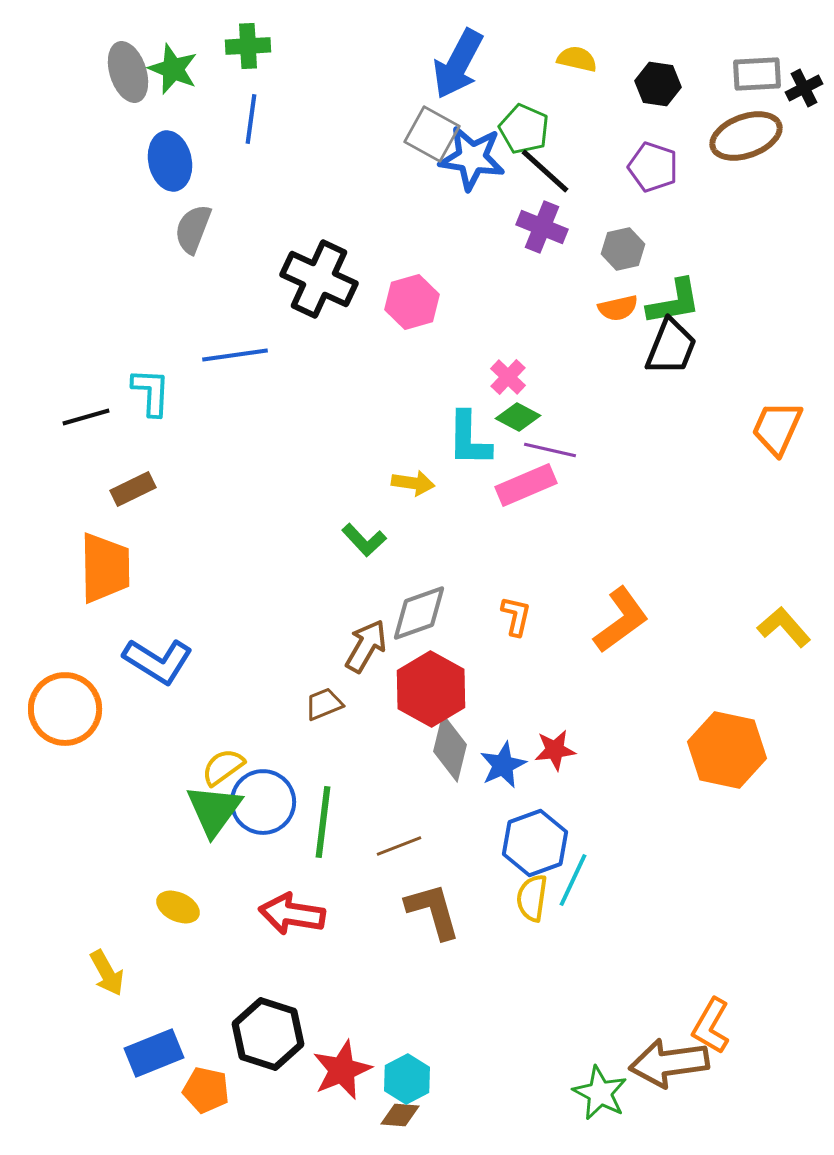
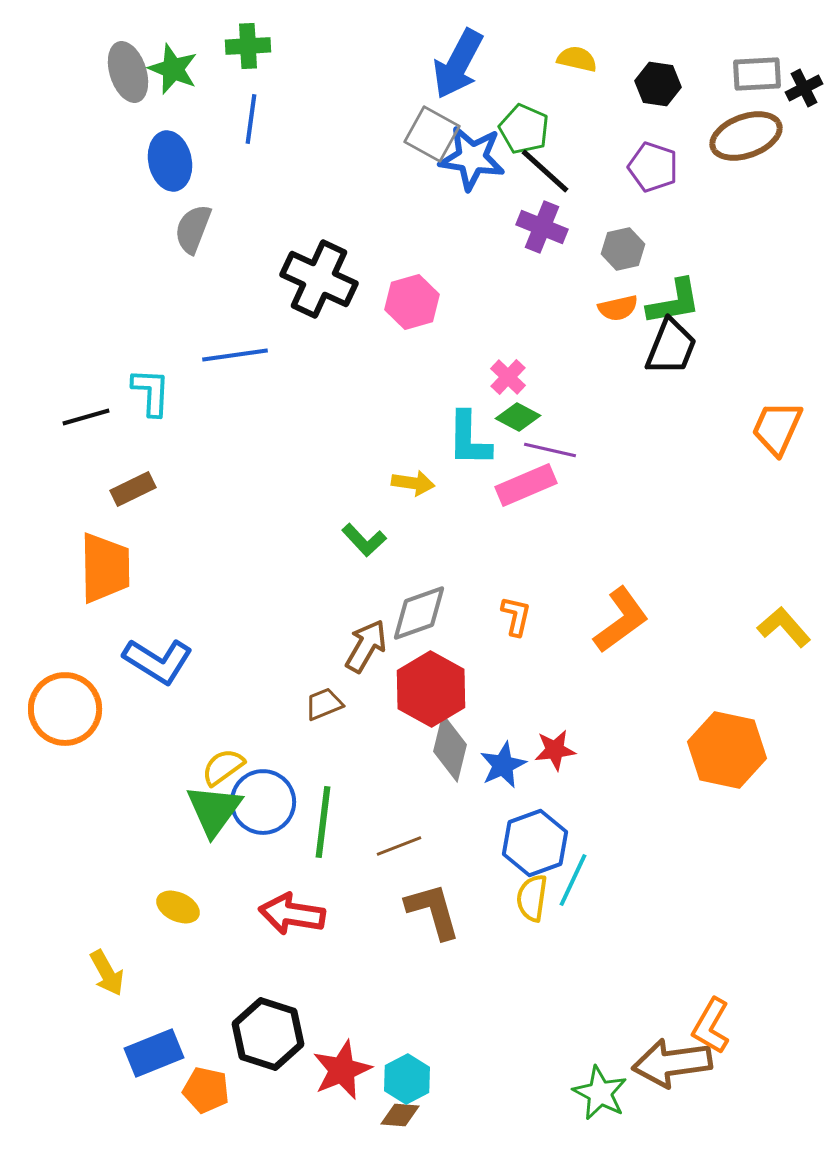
brown arrow at (669, 1063): moved 3 px right
